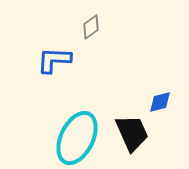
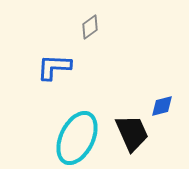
gray diamond: moved 1 px left
blue L-shape: moved 7 px down
blue diamond: moved 2 px right, 4 px down
